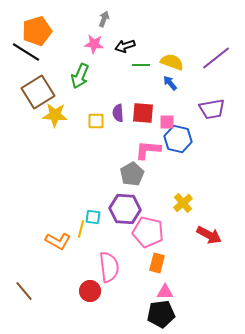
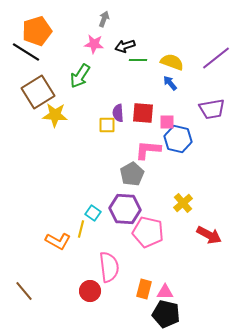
green line: moved 3 px left, 5 px up
green arrow: rotated 10 degrees clockwise
yellow square: moved 11 px right, 4 px down
cyan square: moved 4 px up; rotated 28 degrees clockwise
orange rectangle: moved 13 px left, 26 px down
black pentagon: moved 5 px right; rotated 20 degrees clockwise
